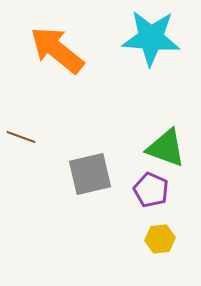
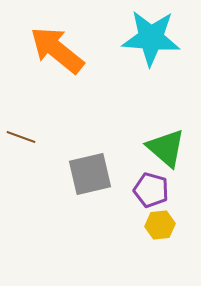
green triangle: rotated 21 degrees clockwise
purple pentagon: rotated 8 degrees counterclockwise
yellow hexagon: moved 14 px up
